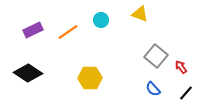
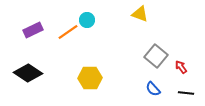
cyan circle: moved 14 px left
black line: rotated 56 degrees clockwise
